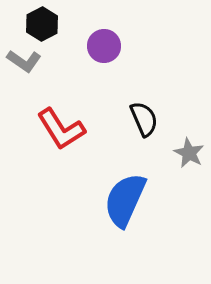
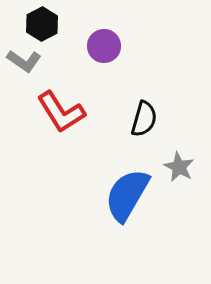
black semicircle: rotated 39 degrees clockwise
red L-shape: moved 17 px up
gray star: moved 10 px left, 14 px down
blue semicircle: moved 2 px right, 5 px up; rotated 6 degrees clockwise
